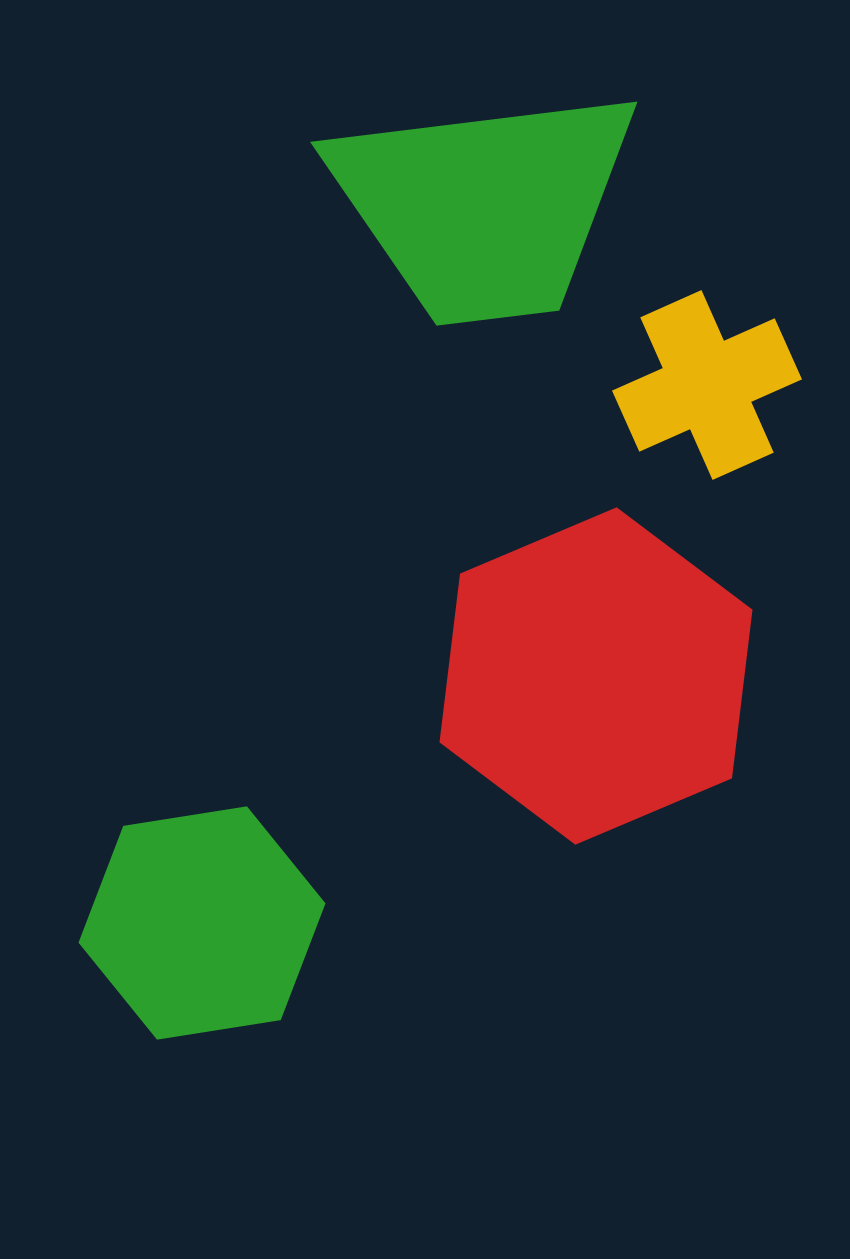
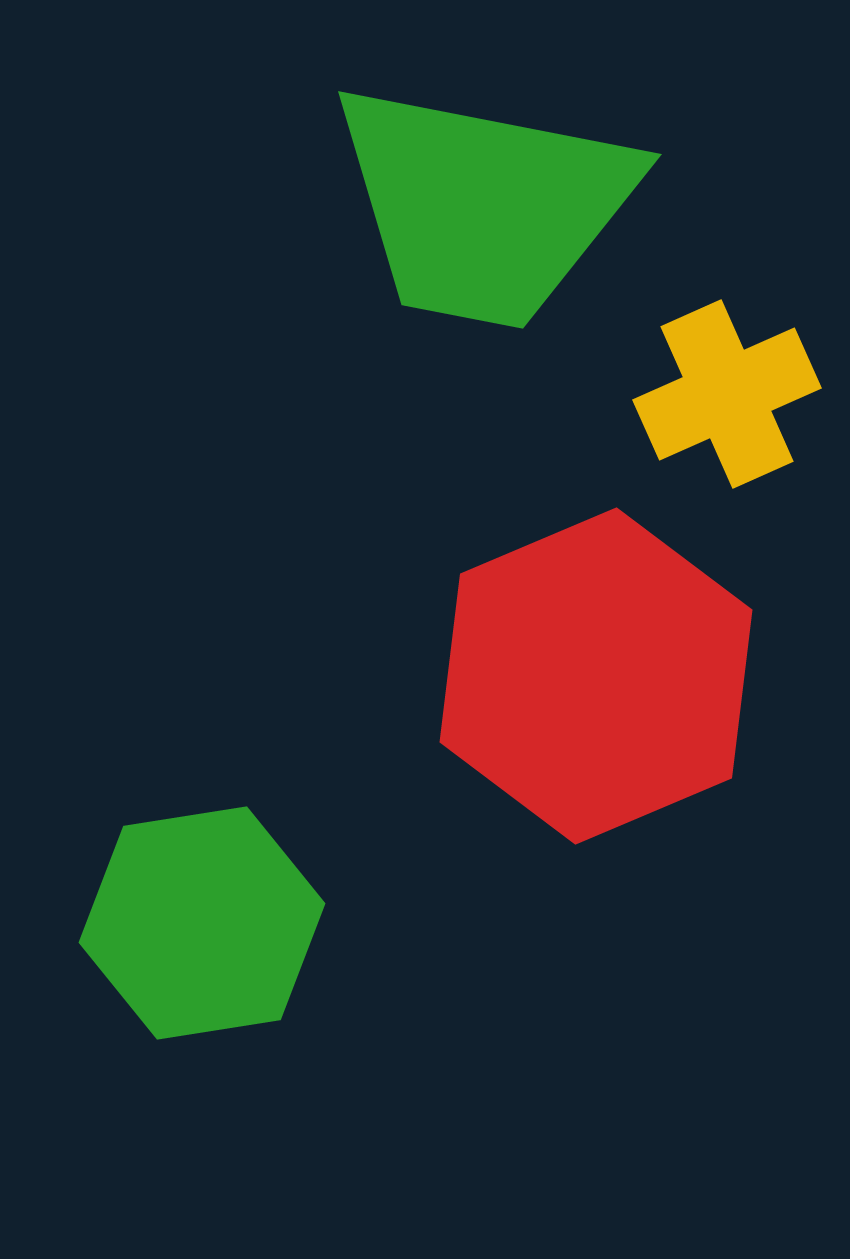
green trapezoid: rotated 18 degrees clockwise
yellow cross: moved 20 px right, 9 px down
